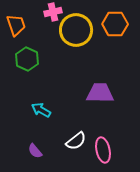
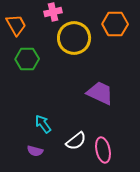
orange trapezoid: rotated 10 degrees counterclockwise
yellow circle: moved 2 px left, 8 px down
green hexagon: rotated 25 degrees counterclockwise
purple trapezoid: rotated 24 degrees clockwise
cyan arrow: moved 2 px right, 14 px down; rotated 24 degrees clockwise
purple semicircle: rotated 35 degrees counterclockwise
